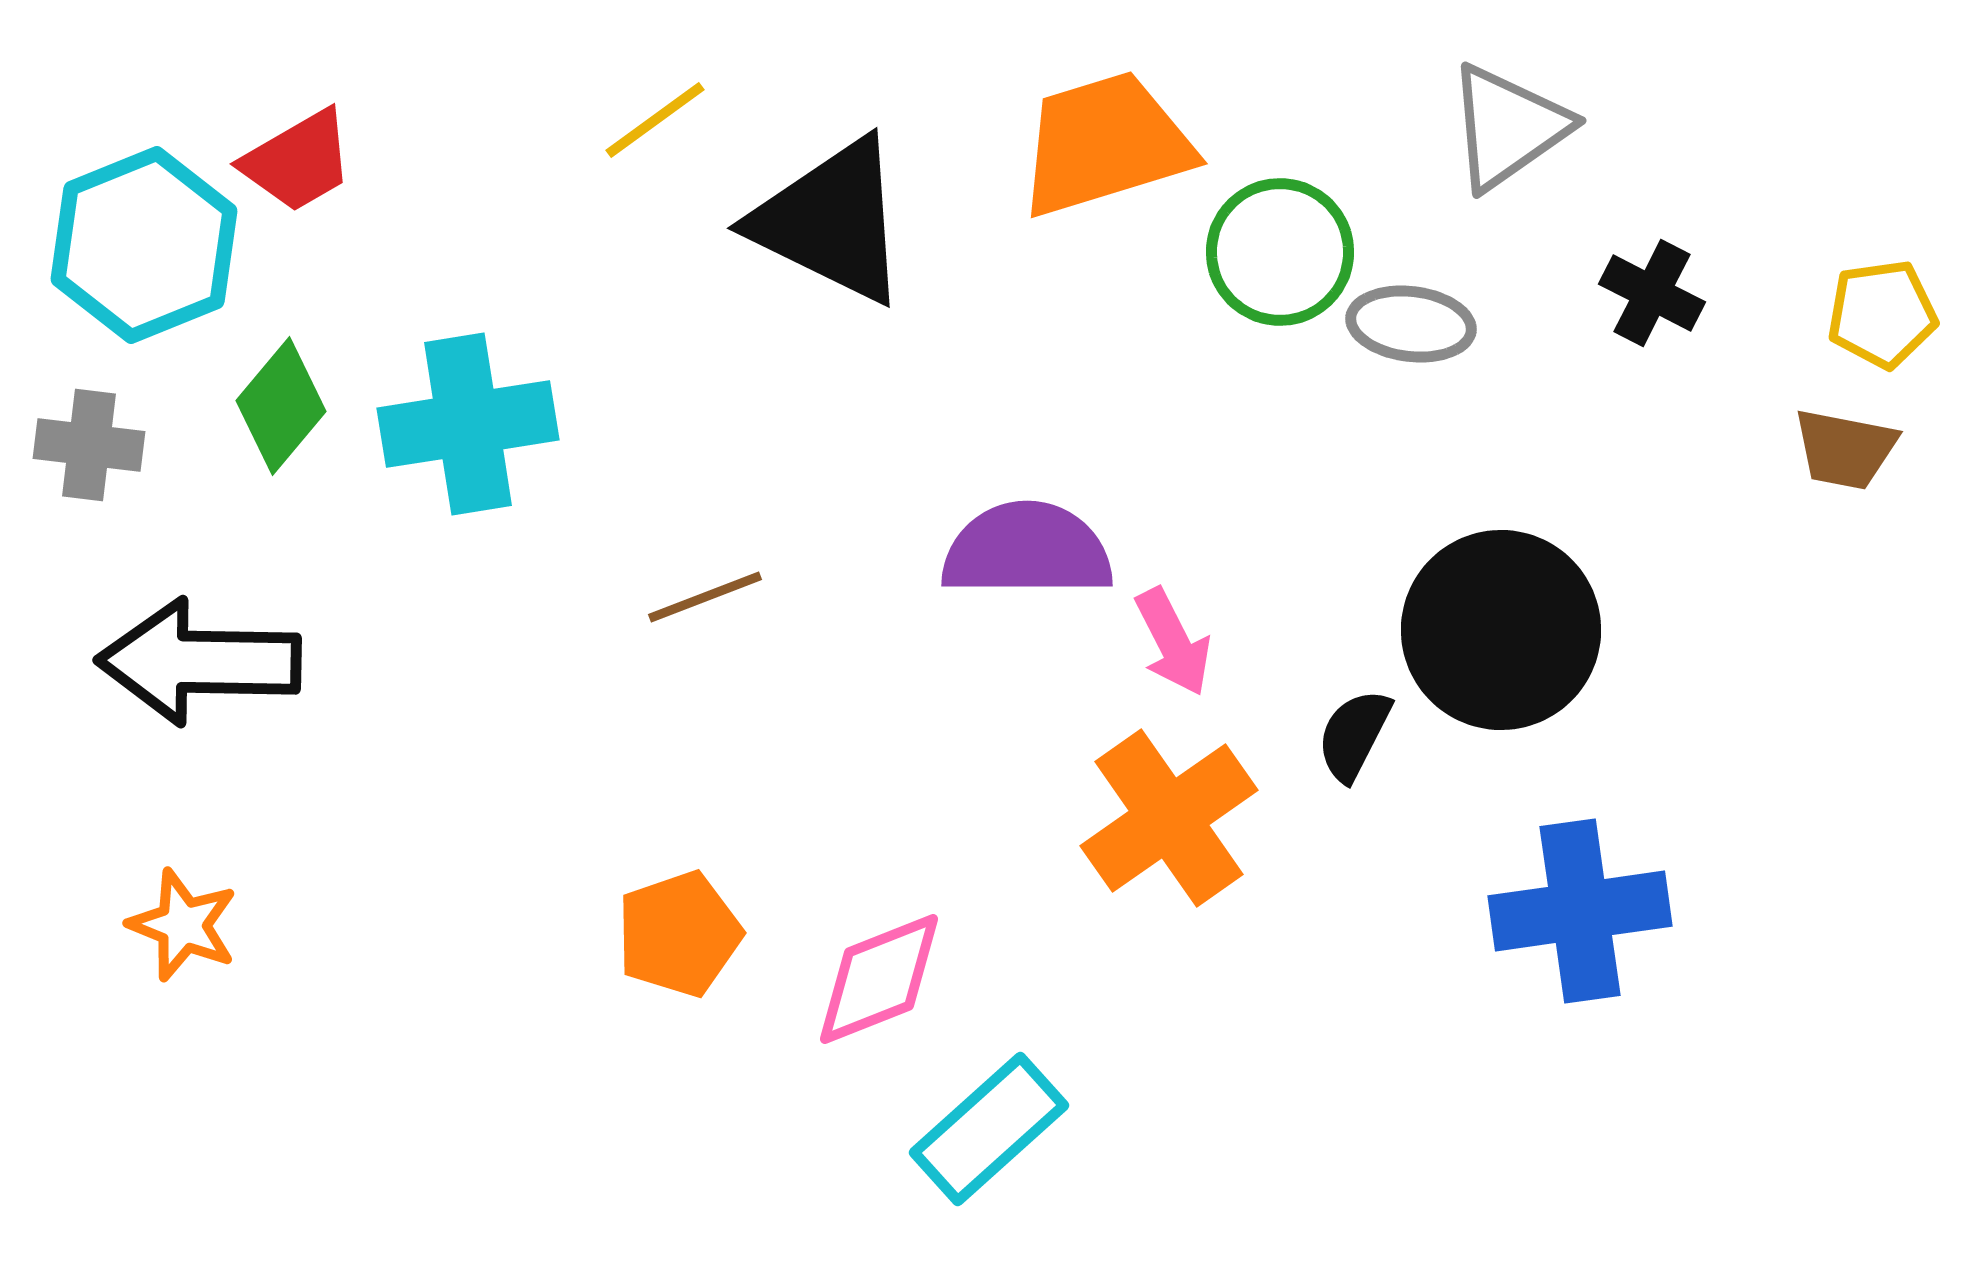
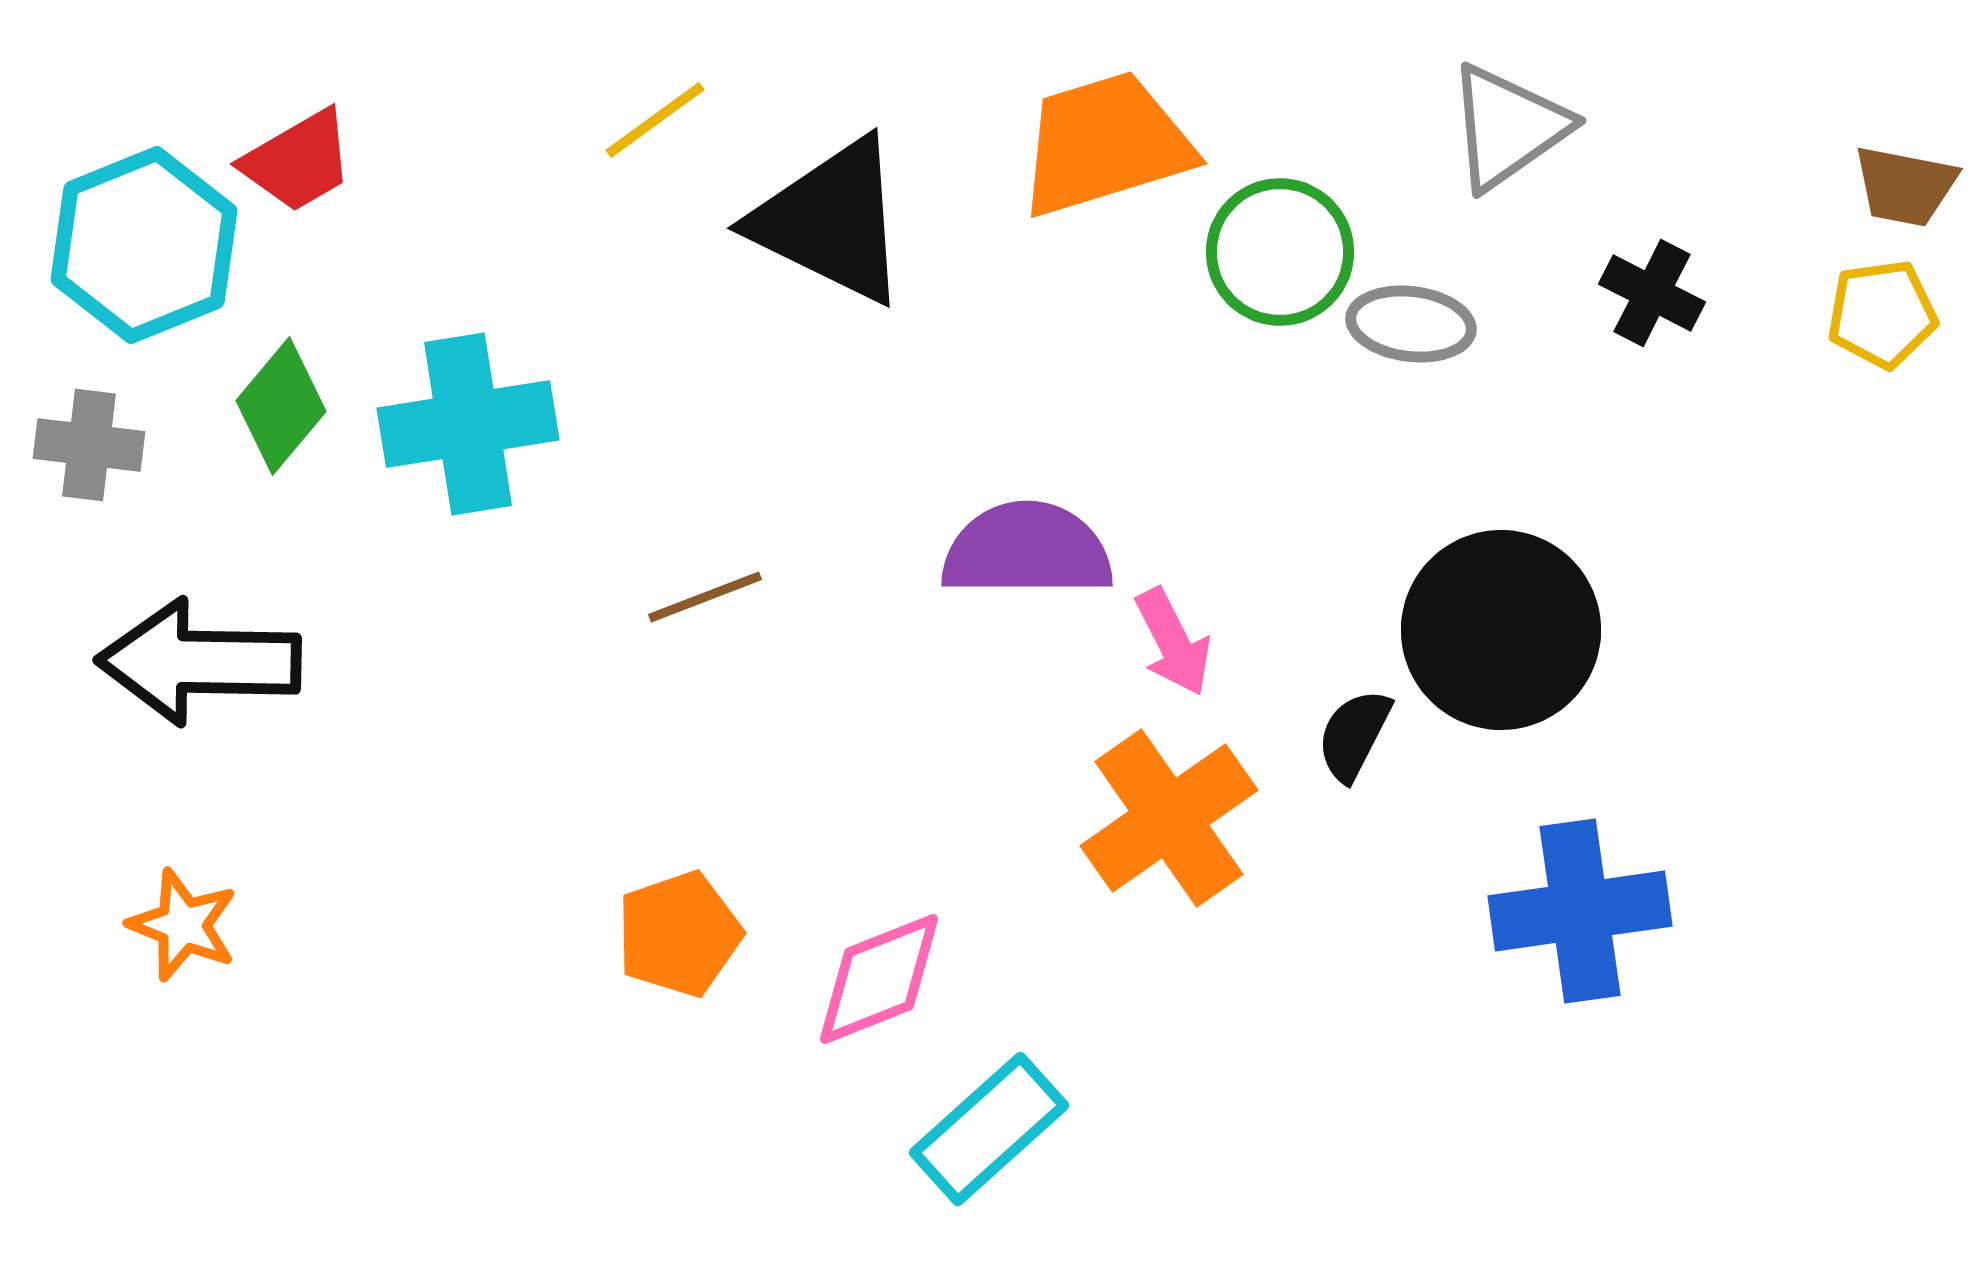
brown trapezoid: moved 60 px right, 263 px up
